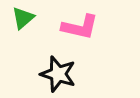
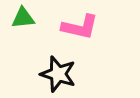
green triangle: rotated 35 degrees clockwise
